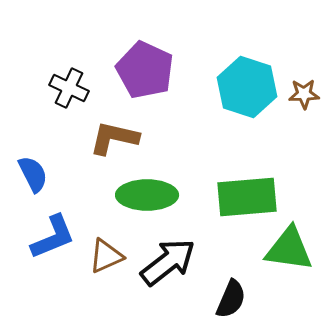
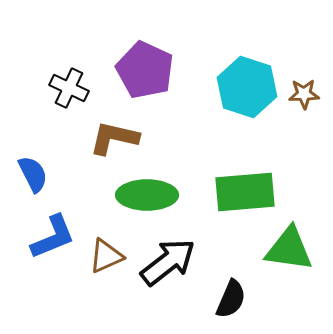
green rectangle: moved 2 px left, 5 px up
